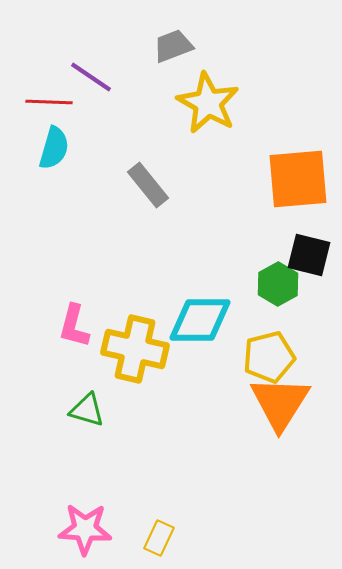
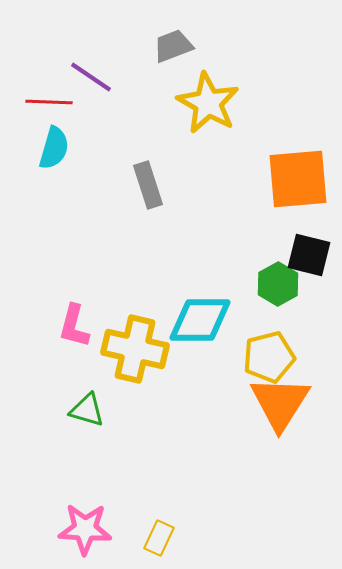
gray rectangle: rotated 21 degrees clockwise
